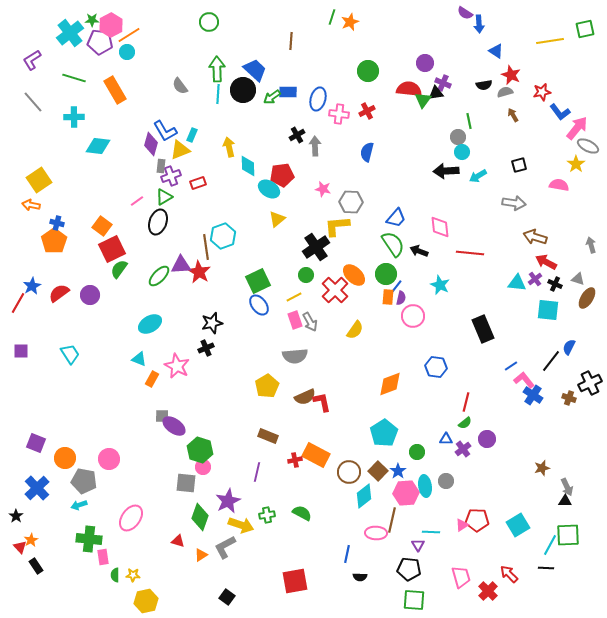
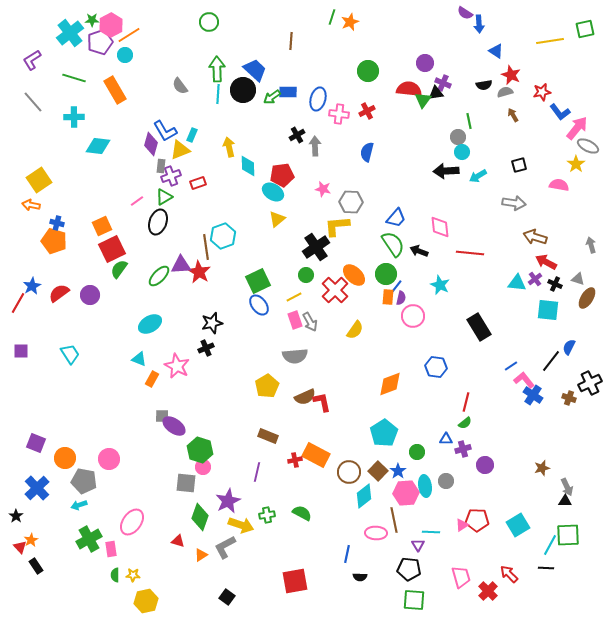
purple pentagon at (100, 42): rotated 25 degrees counterclockwise
cyan circle at (127, 52): moved 2 px left, 3 px down
cyan ellipse at (269, 189): moved 4 px right, 3 px down
orange square at (102, 226): rotated 30 degrees clockwise
orange pentagon at (54, 241): rotated 20 degrees counterclockwise
black rectangle at (483, 329): moved 4 px left, 2 px up; rotated 8 degrees counterclockwise
purple circle at (487, 439): moved 2 px left, 26 px down
purple cross at (463, 449): rotated 21 degrees clockwise
pink ellipse at (131, 518): moved 1 px right, 4 px down
brown line at (392, 520): moved 2 px right; rotated 25 degrees counterclockwise
green cross at (89, 539): rotated 35 degrees counterclockwise
pink rectangle at (103, 557): moved 8 px right, 8 px up
